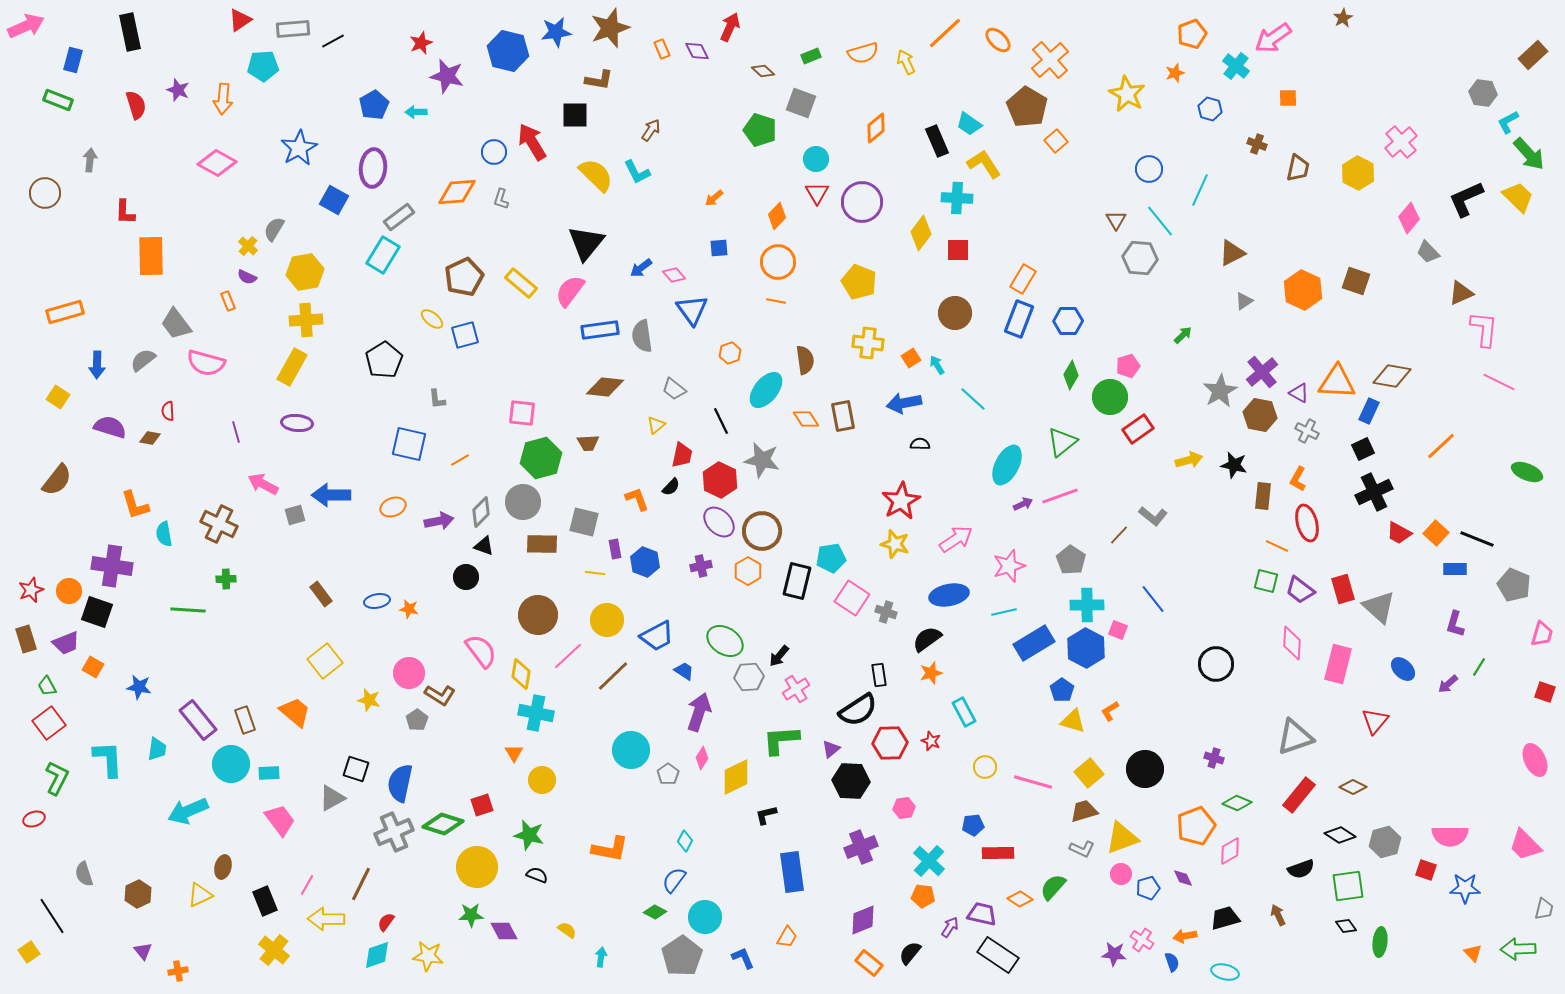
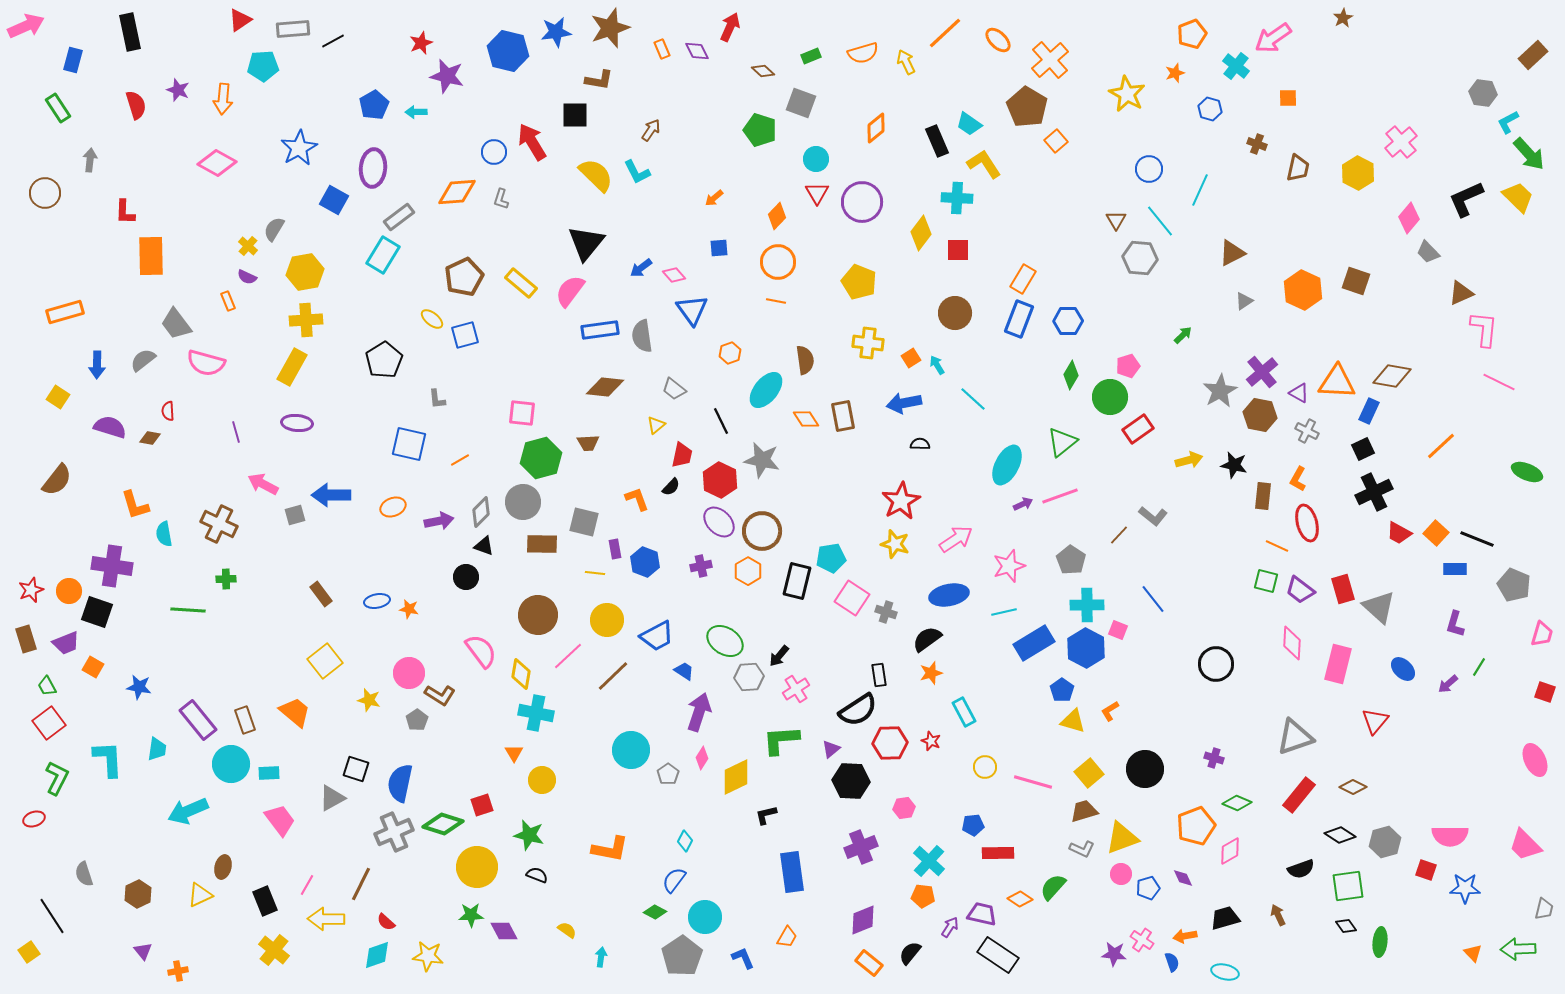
green rectangle at (58, 100): moved 8 px down; rotated 36 degrees clockwise
red semicircle at (386, 922): rotated 84 degrees counterclockwise
